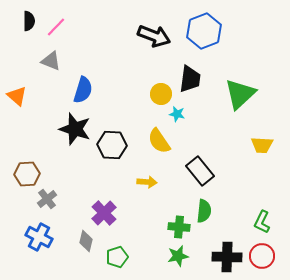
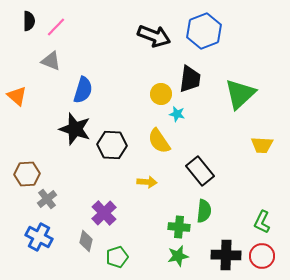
black cross: moved 1 px left, 2 px up
